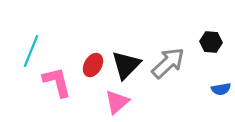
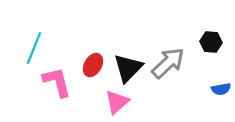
cyan line: moved 3 px right, 3 px up
black triangle: moved 2 px right, 3 px down
